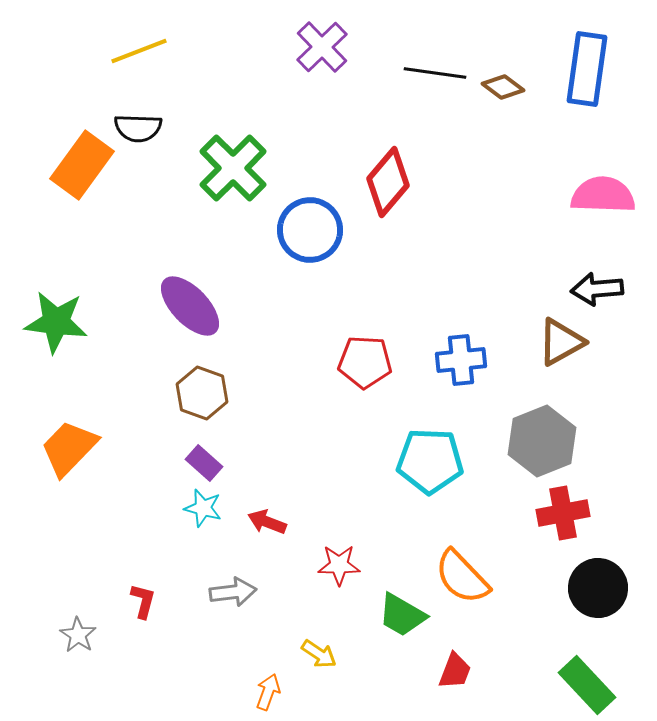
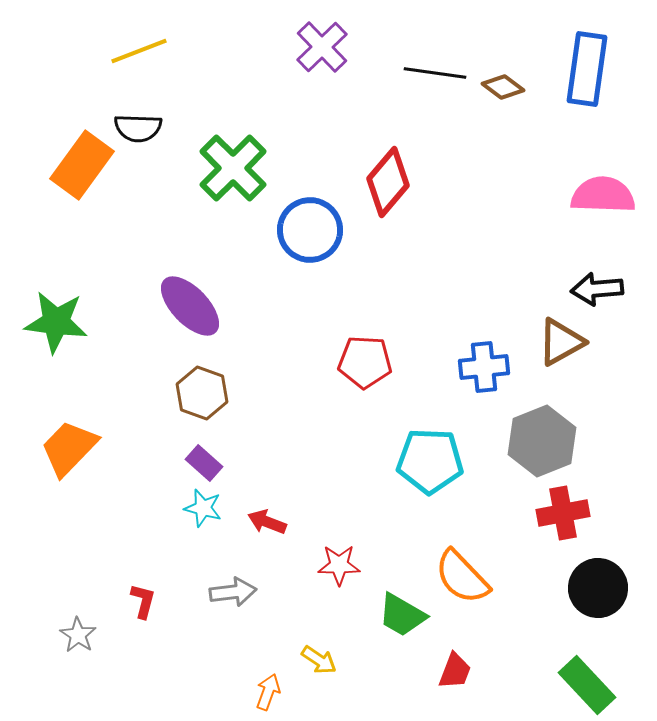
blue cross: moved 23 px right, 7 px down
yellow arrow: moved 6 px down
